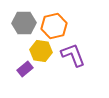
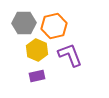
yellow hexagon: moved 4 px left, 1 px up; rotated 15 degrees clockwise
purple L-shape: moved 3 px left
purple rectangle: moved 12 px right, 7 px down; rotated 28 degrees clockwise
